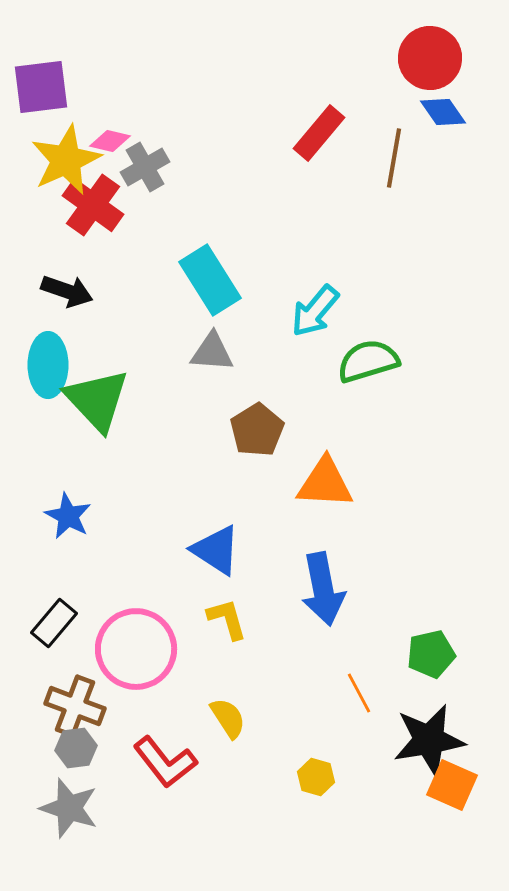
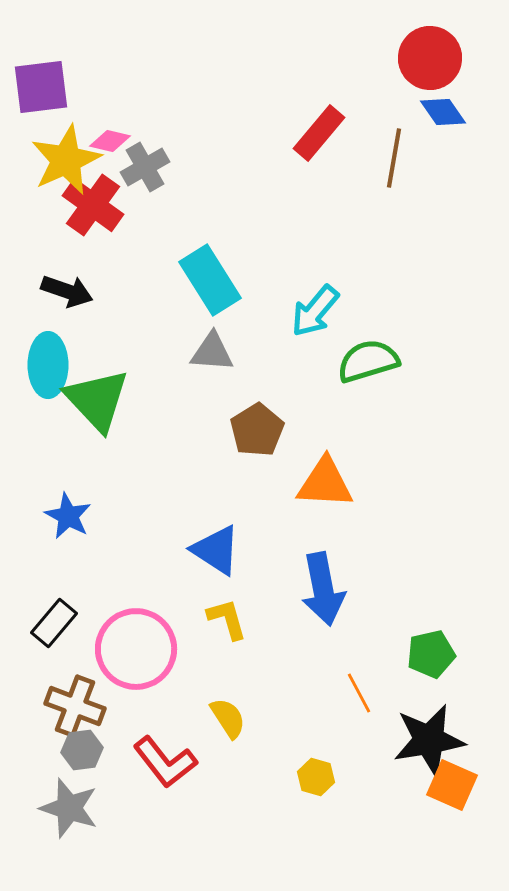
gray hexagon: moved 6 px right, 2 px down
